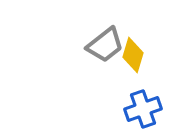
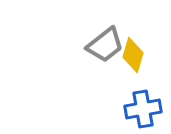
blue cross: rotated 9 degrees clockwise
